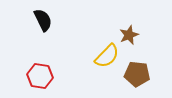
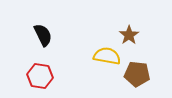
black semicircle: moved 15 px down
brown star: rotated 12 degrees counterclockwise
yellow semicircle: rotated 124 degrees counterclockwise
